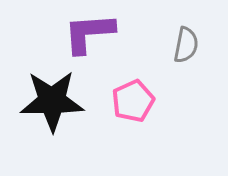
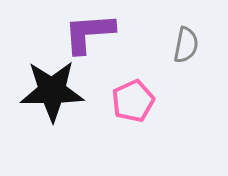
black star: moved 10 px up
